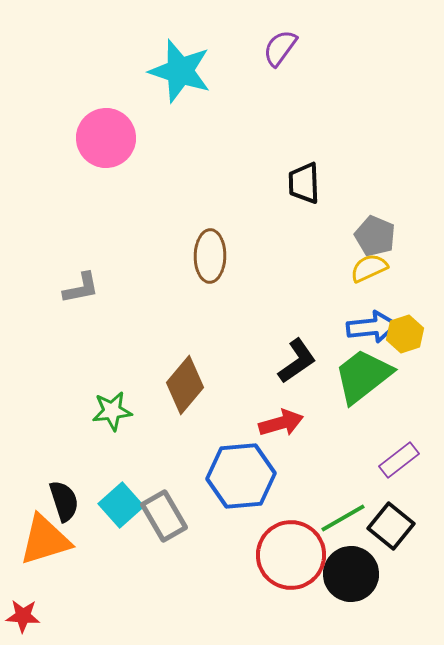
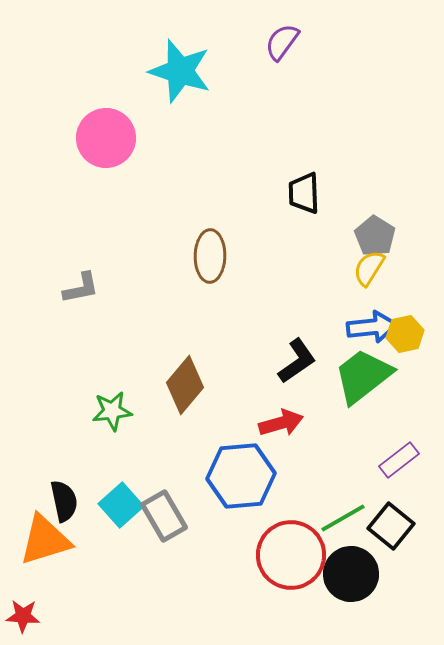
purple semicircle: moved 2 px right, 6 px up
black trapezoid: moved 10 px down
gray pentagon: rotated 9 degrees clockwise
yellow semicircle: rotated 33 degrees counterclockwise
yellow hexagon: rotated 6 degrees clockwise
black semicircle: rotated 6 degrees clockwise
